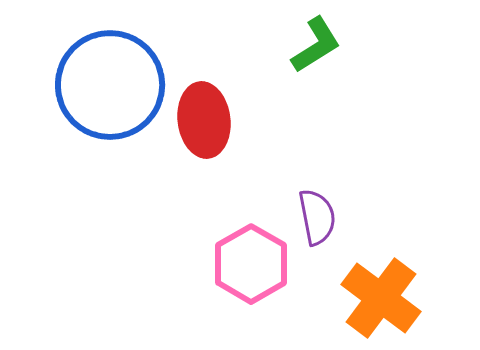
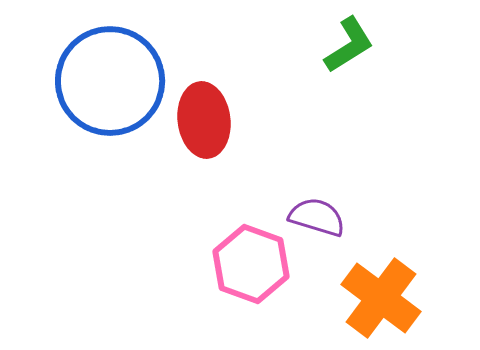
green L-shape: moved 33 px right
blue circle: moved 4 px up
purple semicircle: rotated 62 degrees counterclockwise
pink hexagon: rotated 10 degrees counterclockwise
